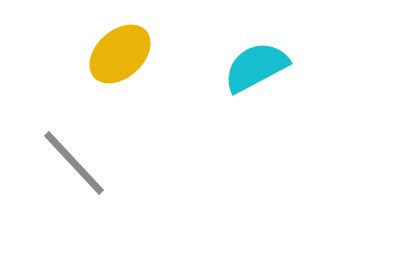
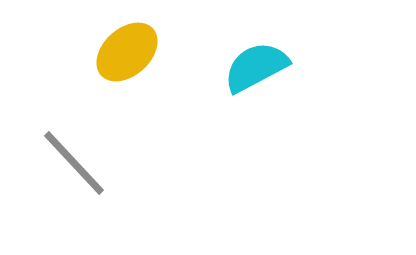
yellow ellipse: moved 7 px right, 2 px up
